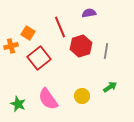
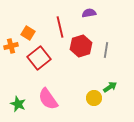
red line: rotated 10 degrees clockwise
gray line: moved 1 px up
yellow circle: moved 12 px right, 2 px down
